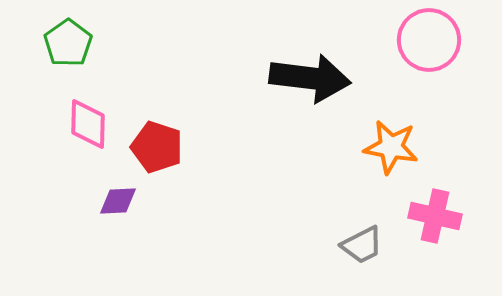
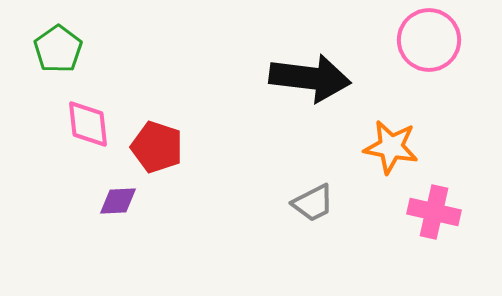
green pentagon: moved 10 px left, 6 px down
pink diamond: rotated 8 degrees counterclockwise
pink cross: moved 1 px left, 4 px up
gray trapezoid: moved 49 px left, 42 px up
